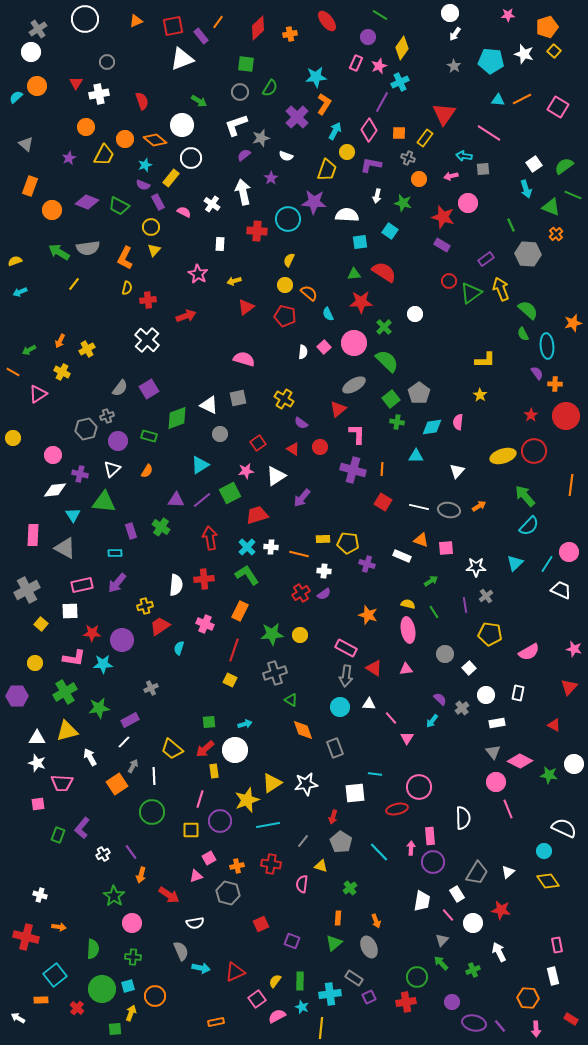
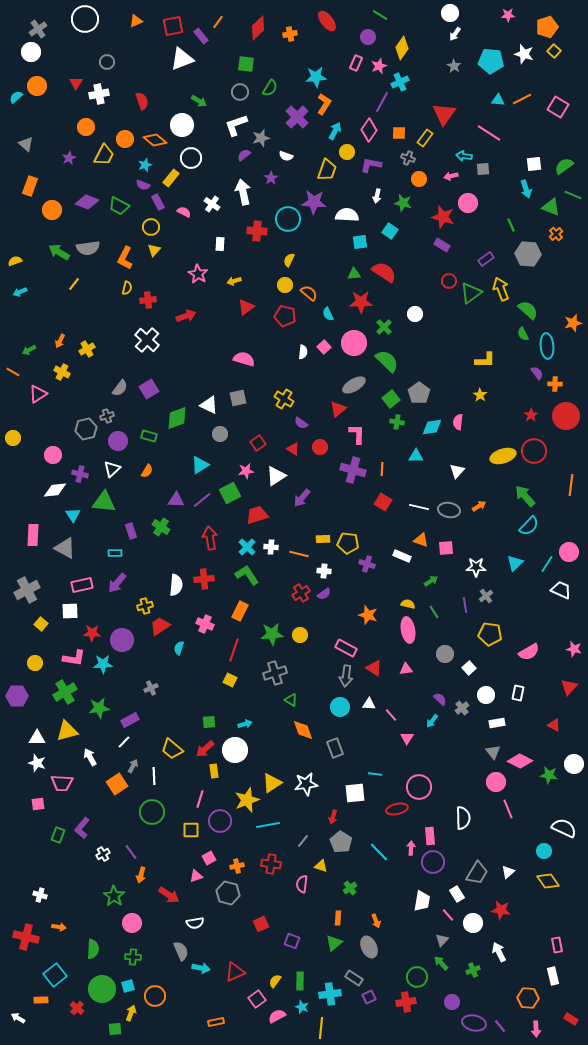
white square at (534, 164): rotated 28 degrees clockwise
pink line at (391, 718): moved 3 px up
